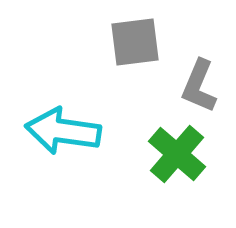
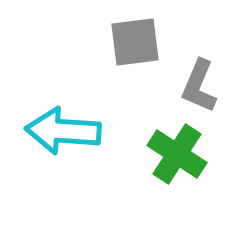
cyan arrow: rotated 4 degrees counterclockwise
green cross: rotated 8 degrees counterclockwise
